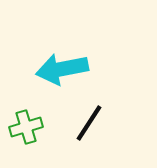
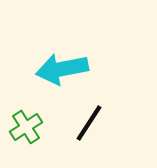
green cross: rotated 16 degrees counterclockwise
